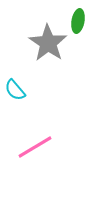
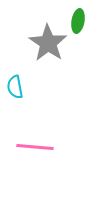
cyan semicircle: moved 3 px up; rotated 30 degrees clockwise
pink line: rotated 36 degrees clockwise
